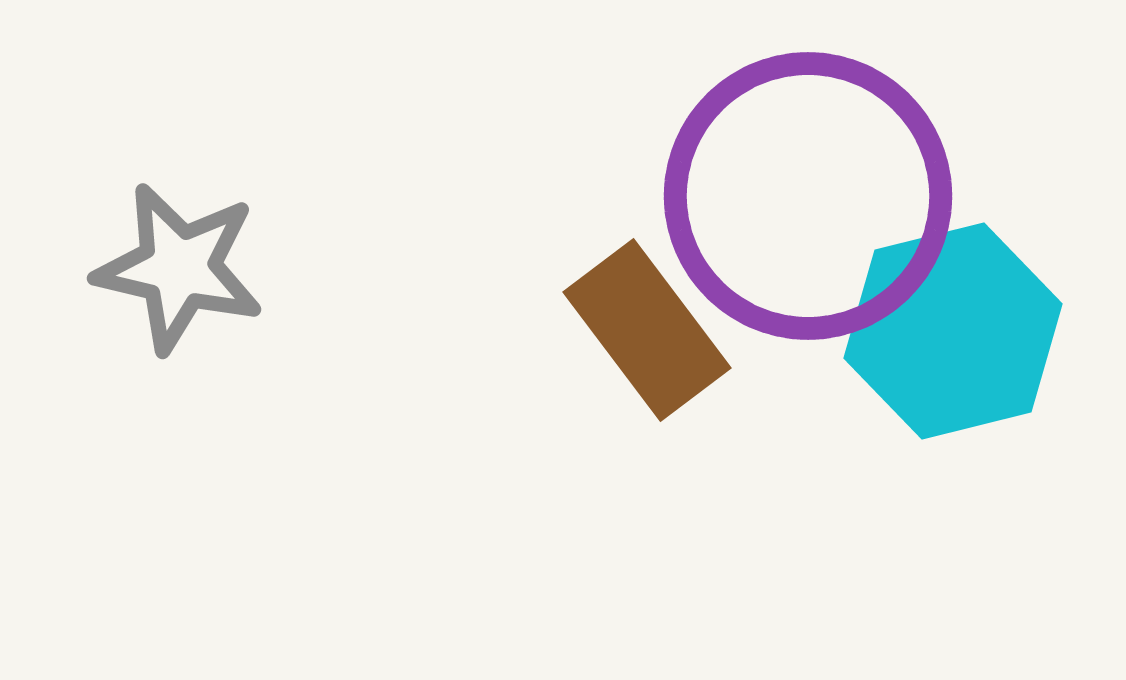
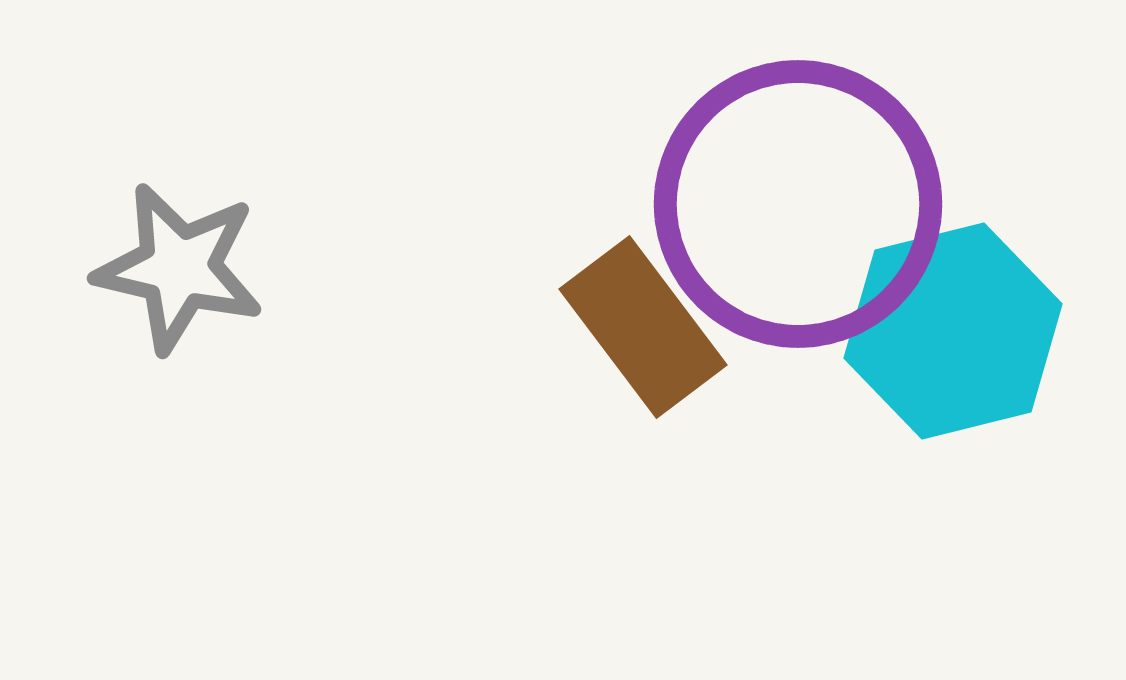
purple circle: moved 10 px left, 8 px down
brown rectangle: moved 4 px left, 3 px up
